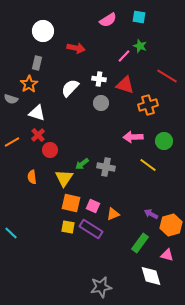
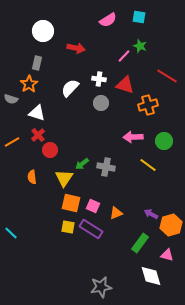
orange triangle: moved 3 px right, 1 px up
